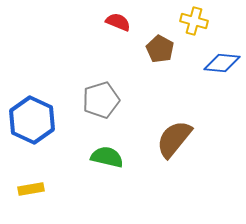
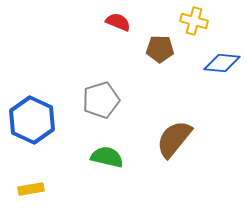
brown pentagon: rotated 28 degrees counterclockwise
